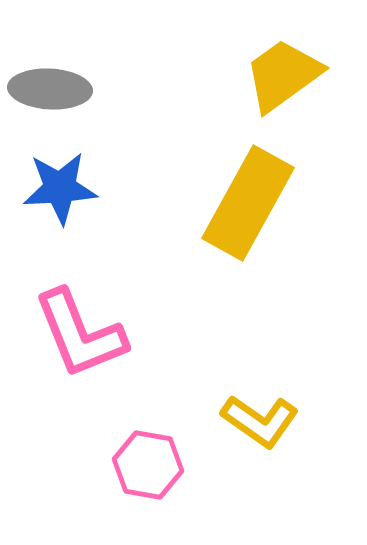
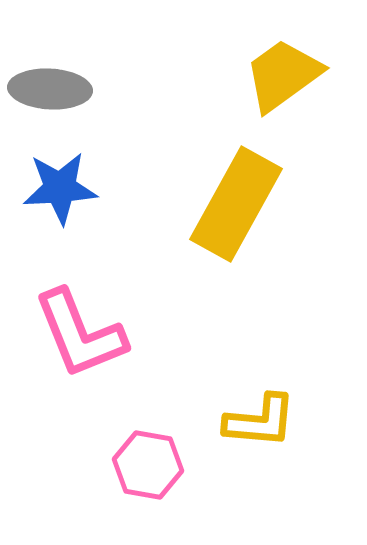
yellow rectangle: moved 12 px left, 1 px down
yellow L-shape: rotated 30 degrees counterclockwise
